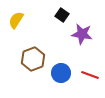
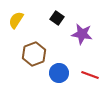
black square: moved 5 px left, 3 px down
brown hexagon: moved 1 px right, 5 px up
blue circle: moved 2 px left
